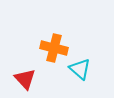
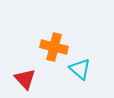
orange cross: moved 1 px up
